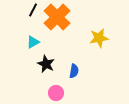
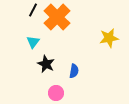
yellow star: moved 10 px right
cyan triangle: rotated 24 degrees counterclockwise
